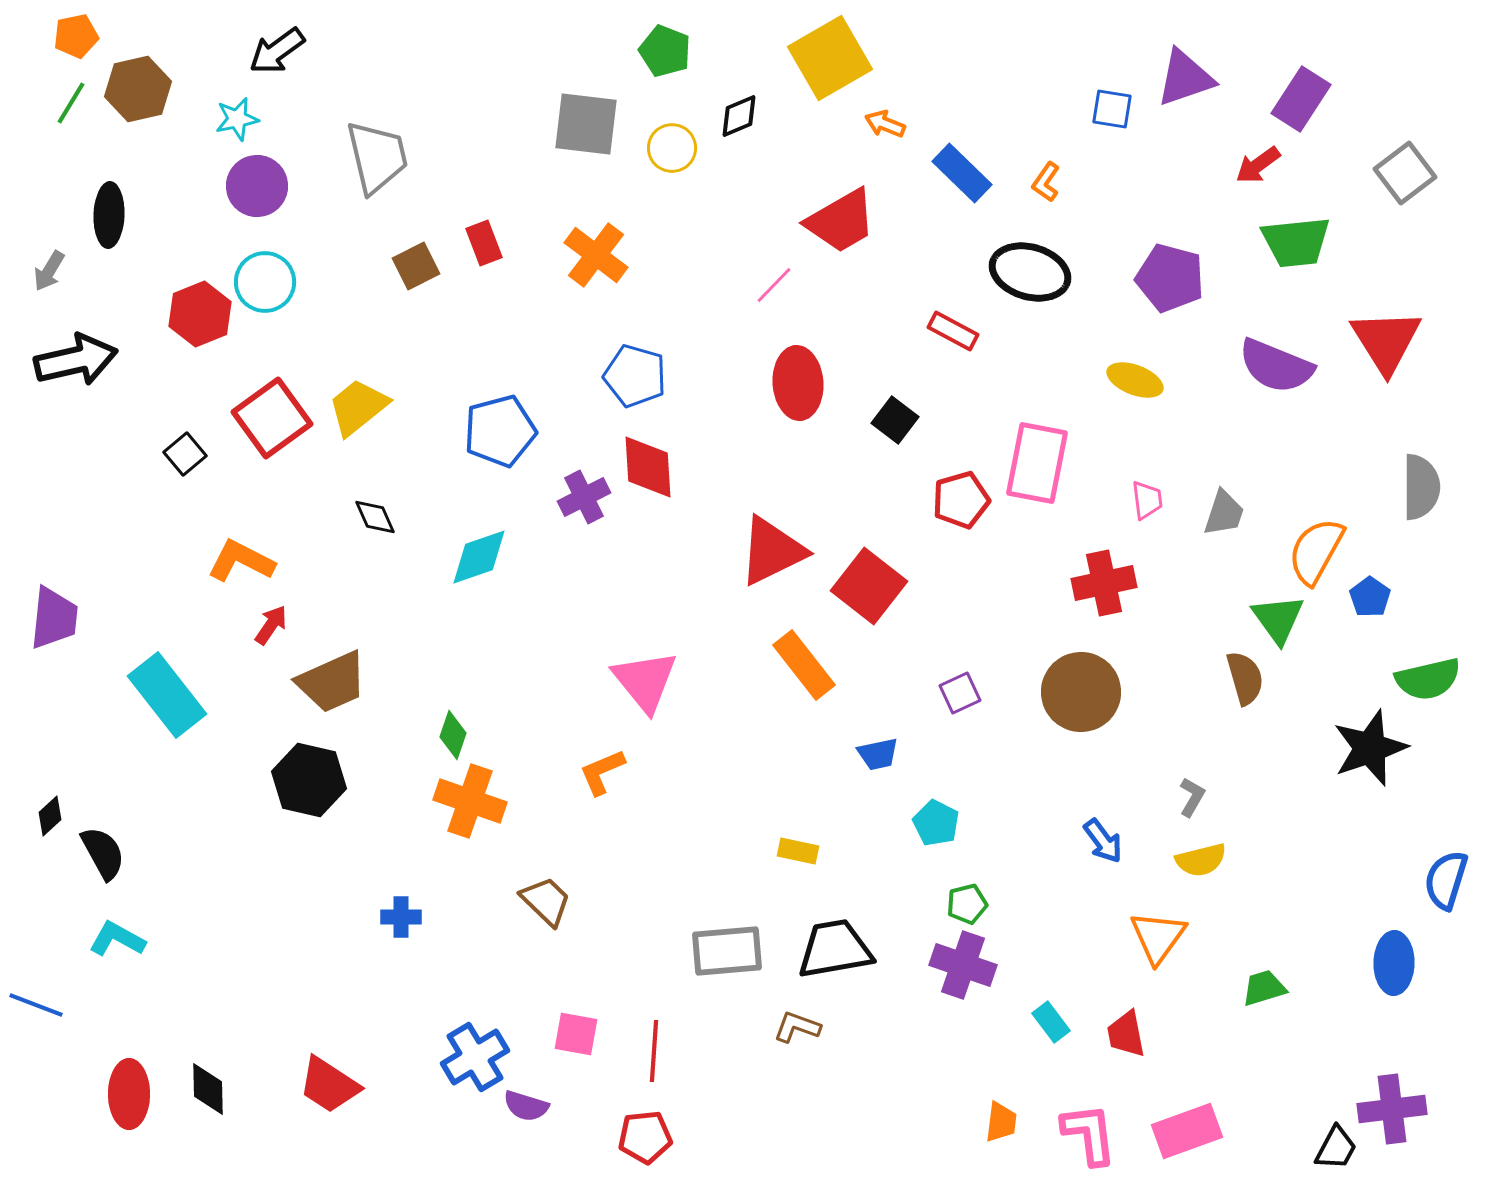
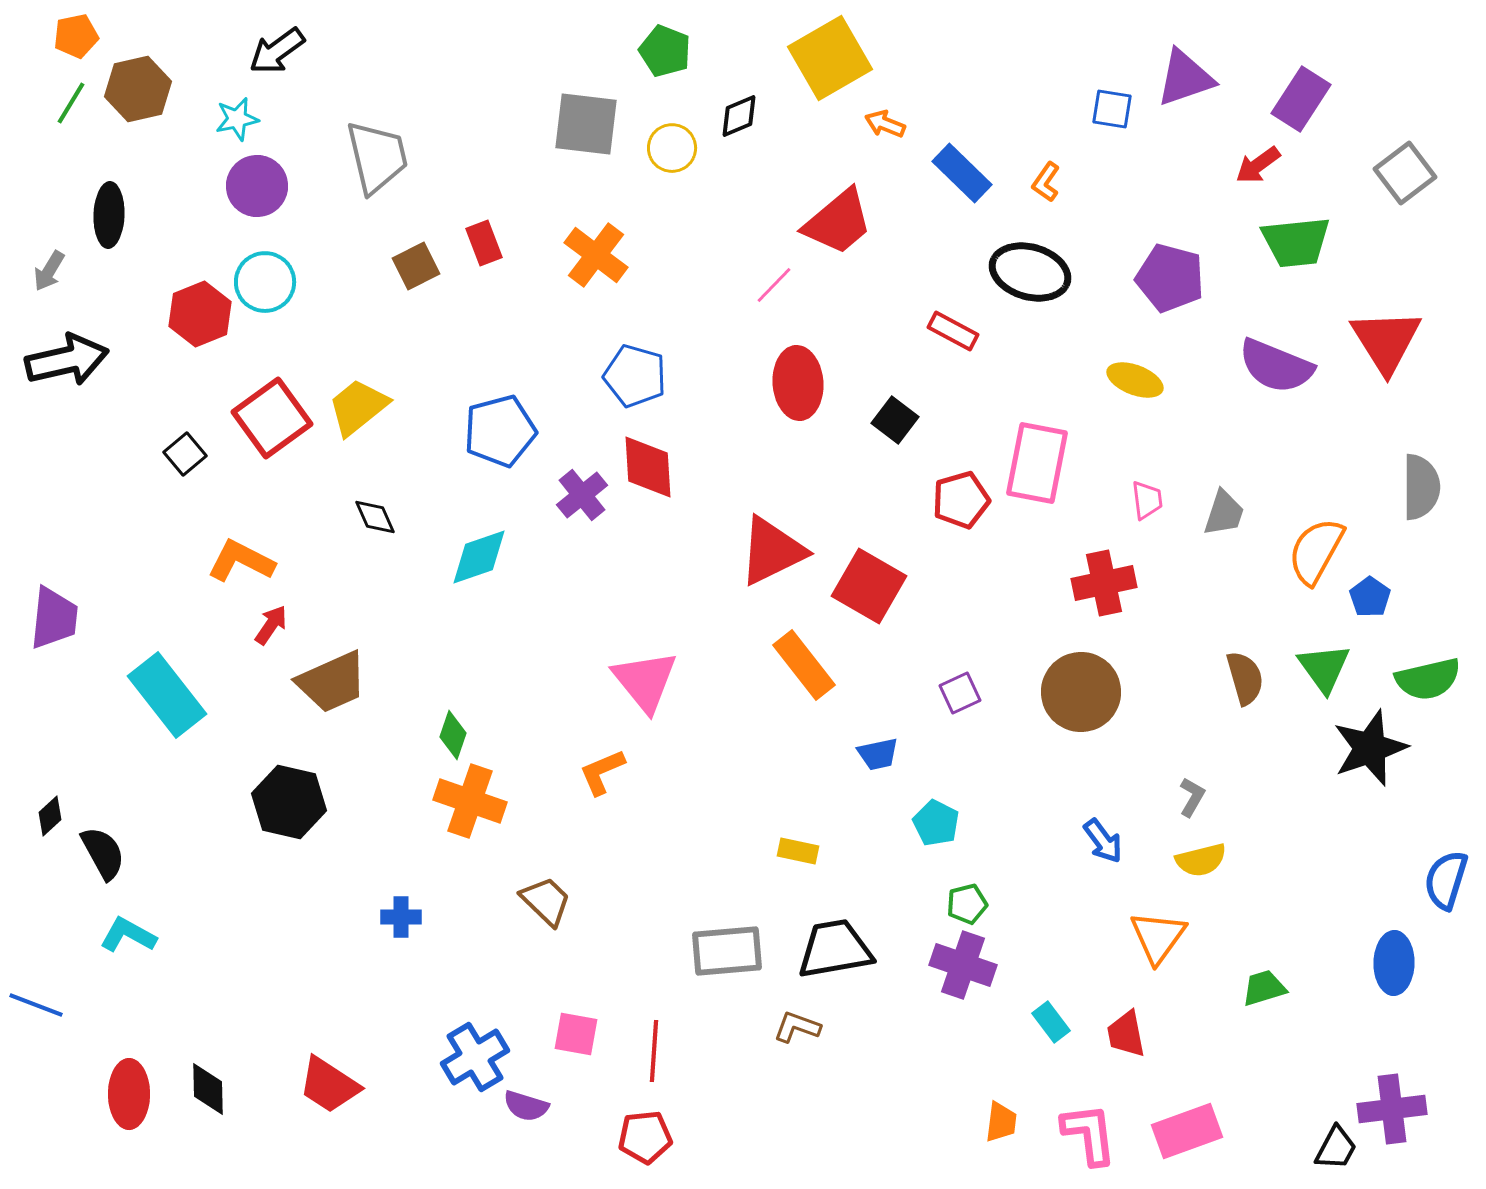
red trapezoid at (841, 221): moved 3 px left, 1 px down; rotated 10 degrees counterclockwise
black arrow at (76, 360): moved 9 px left
purple cross at (584, 497): moved 2 px left, 2 px up; rotated 12 degrees counterclockwise
red square at (869, 586): rotated 8 degrees counterclockwise
green triangle at (1278, 619): moved 46 px right, 49 px down
black hexagon at (309, 780): moved 20 px left, 22 px down
cyan L-shape at (117, 939): moved 11 px right, 4 px up
